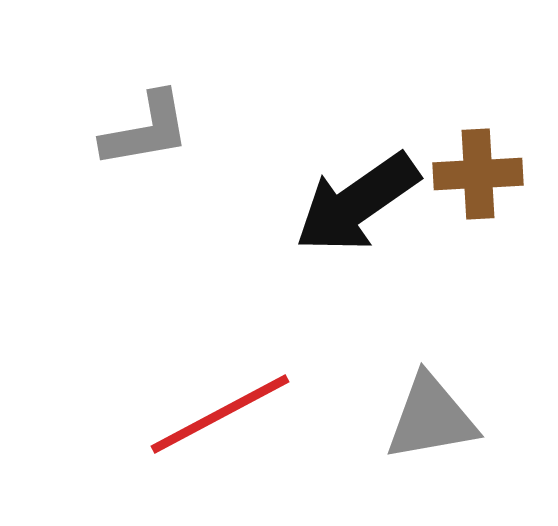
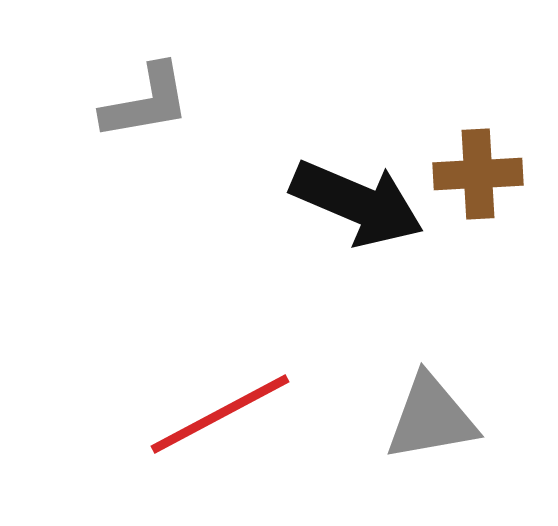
gray L-shape: moved 28 px up
black arrow: rotated 122 degrees counterclockwise
